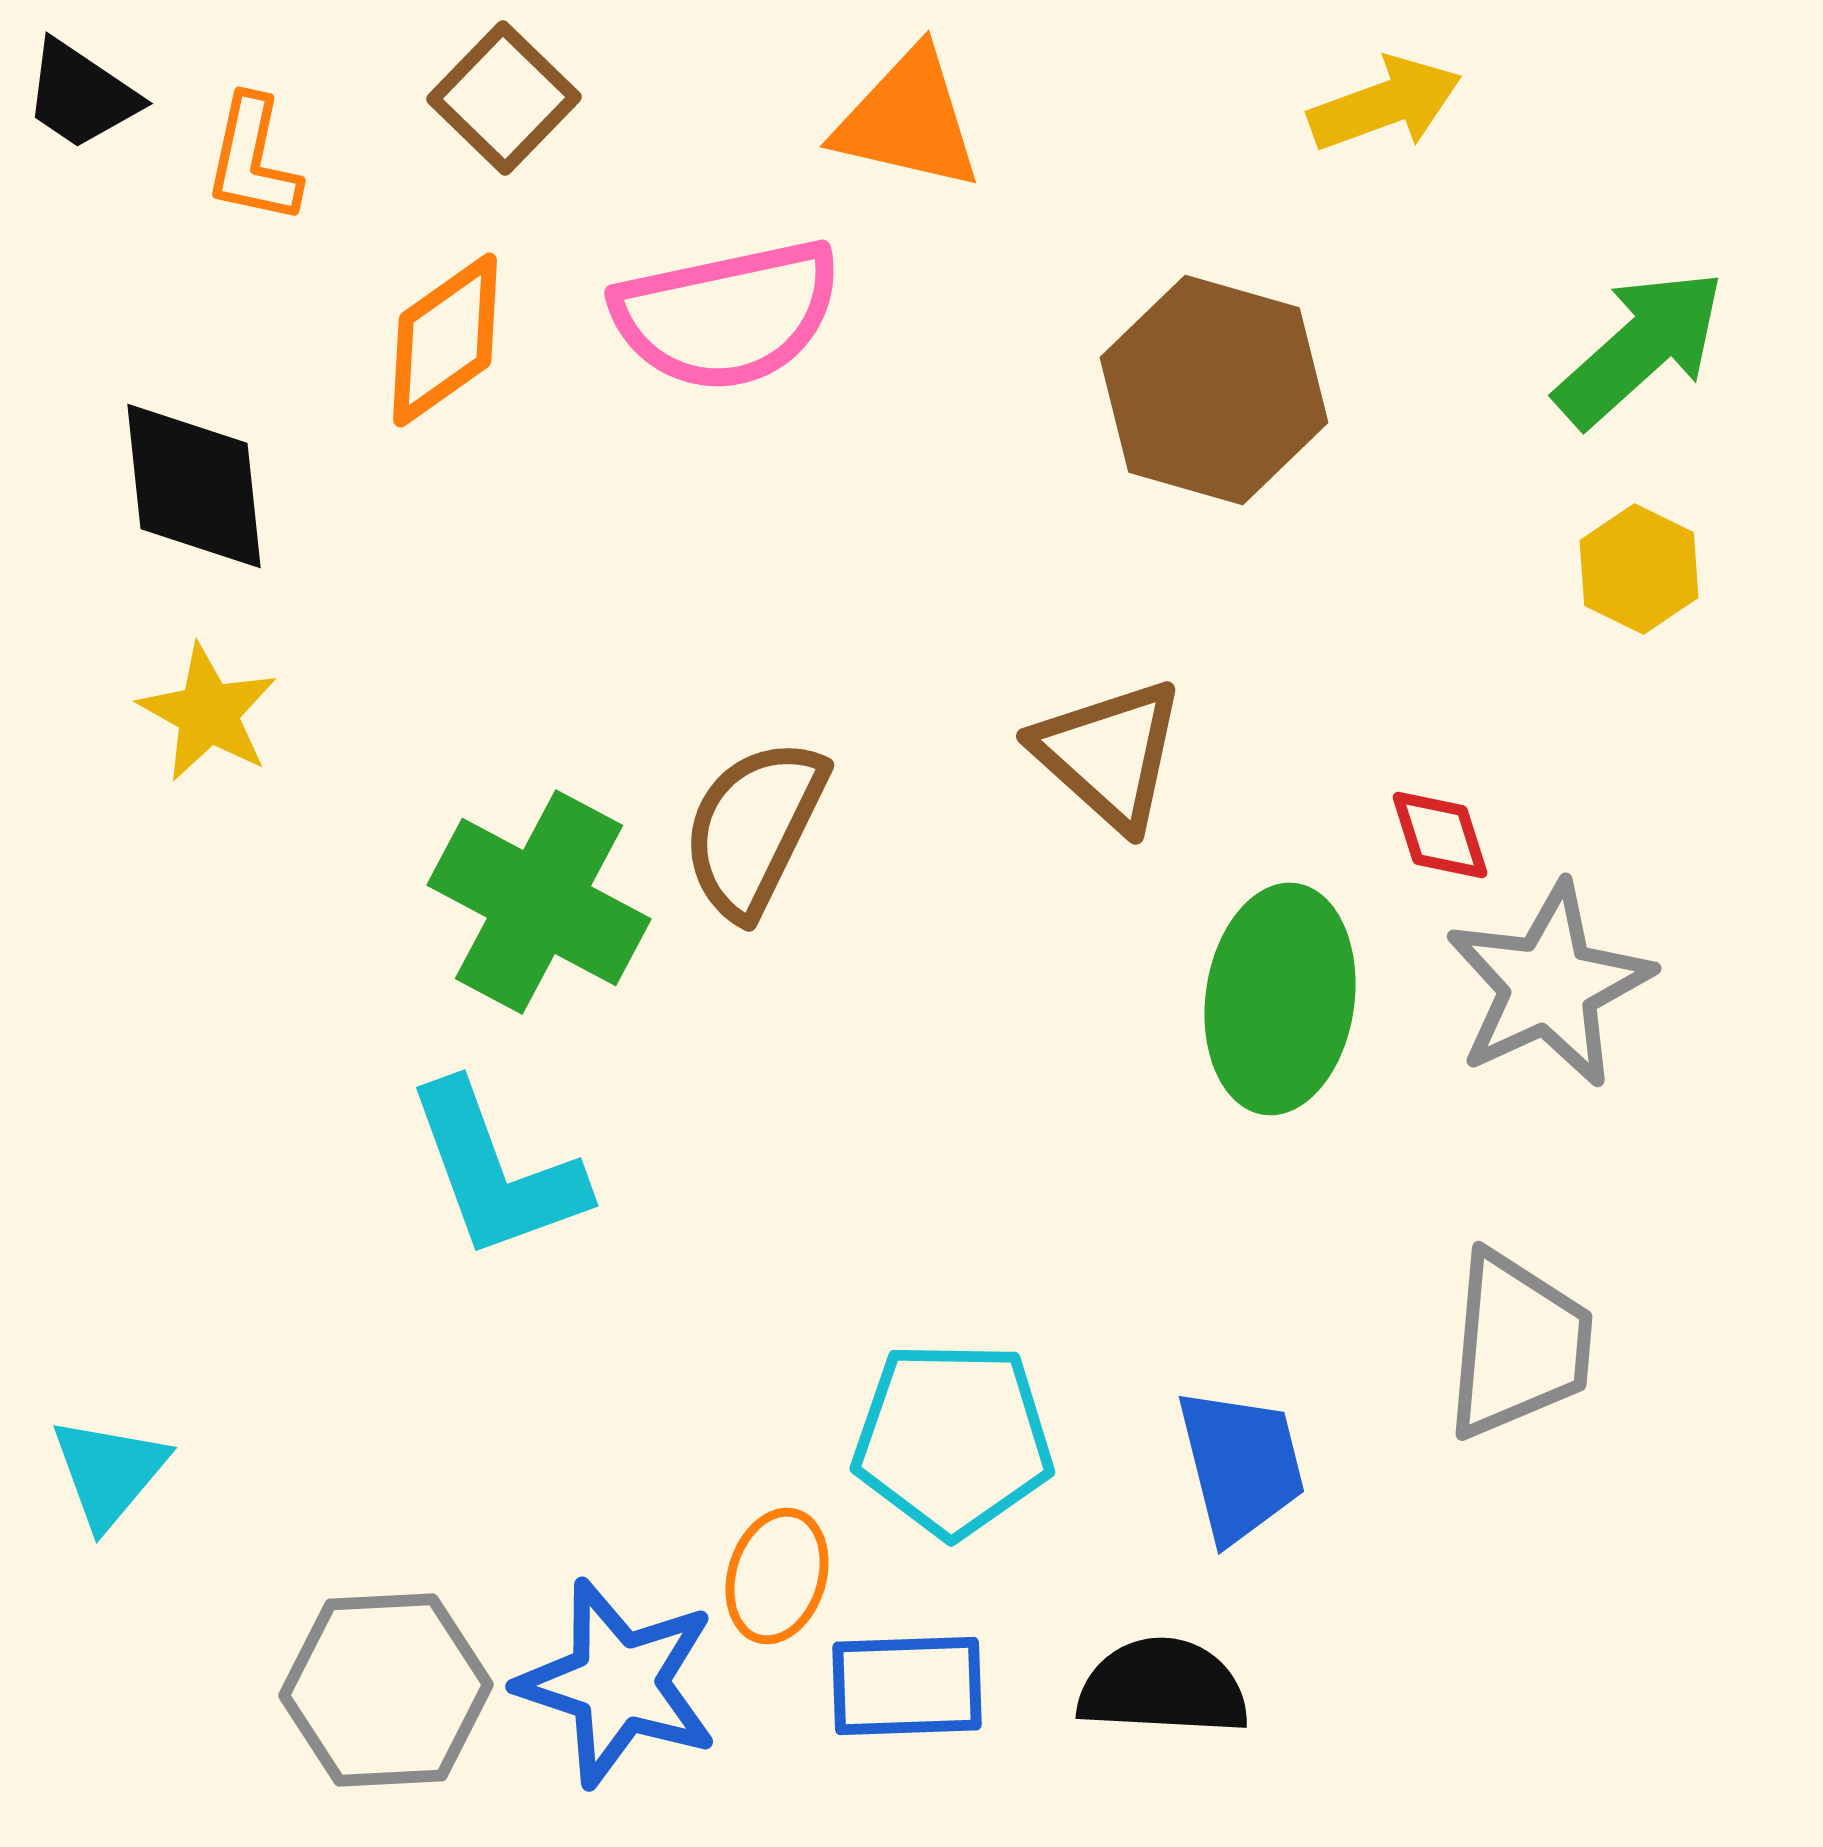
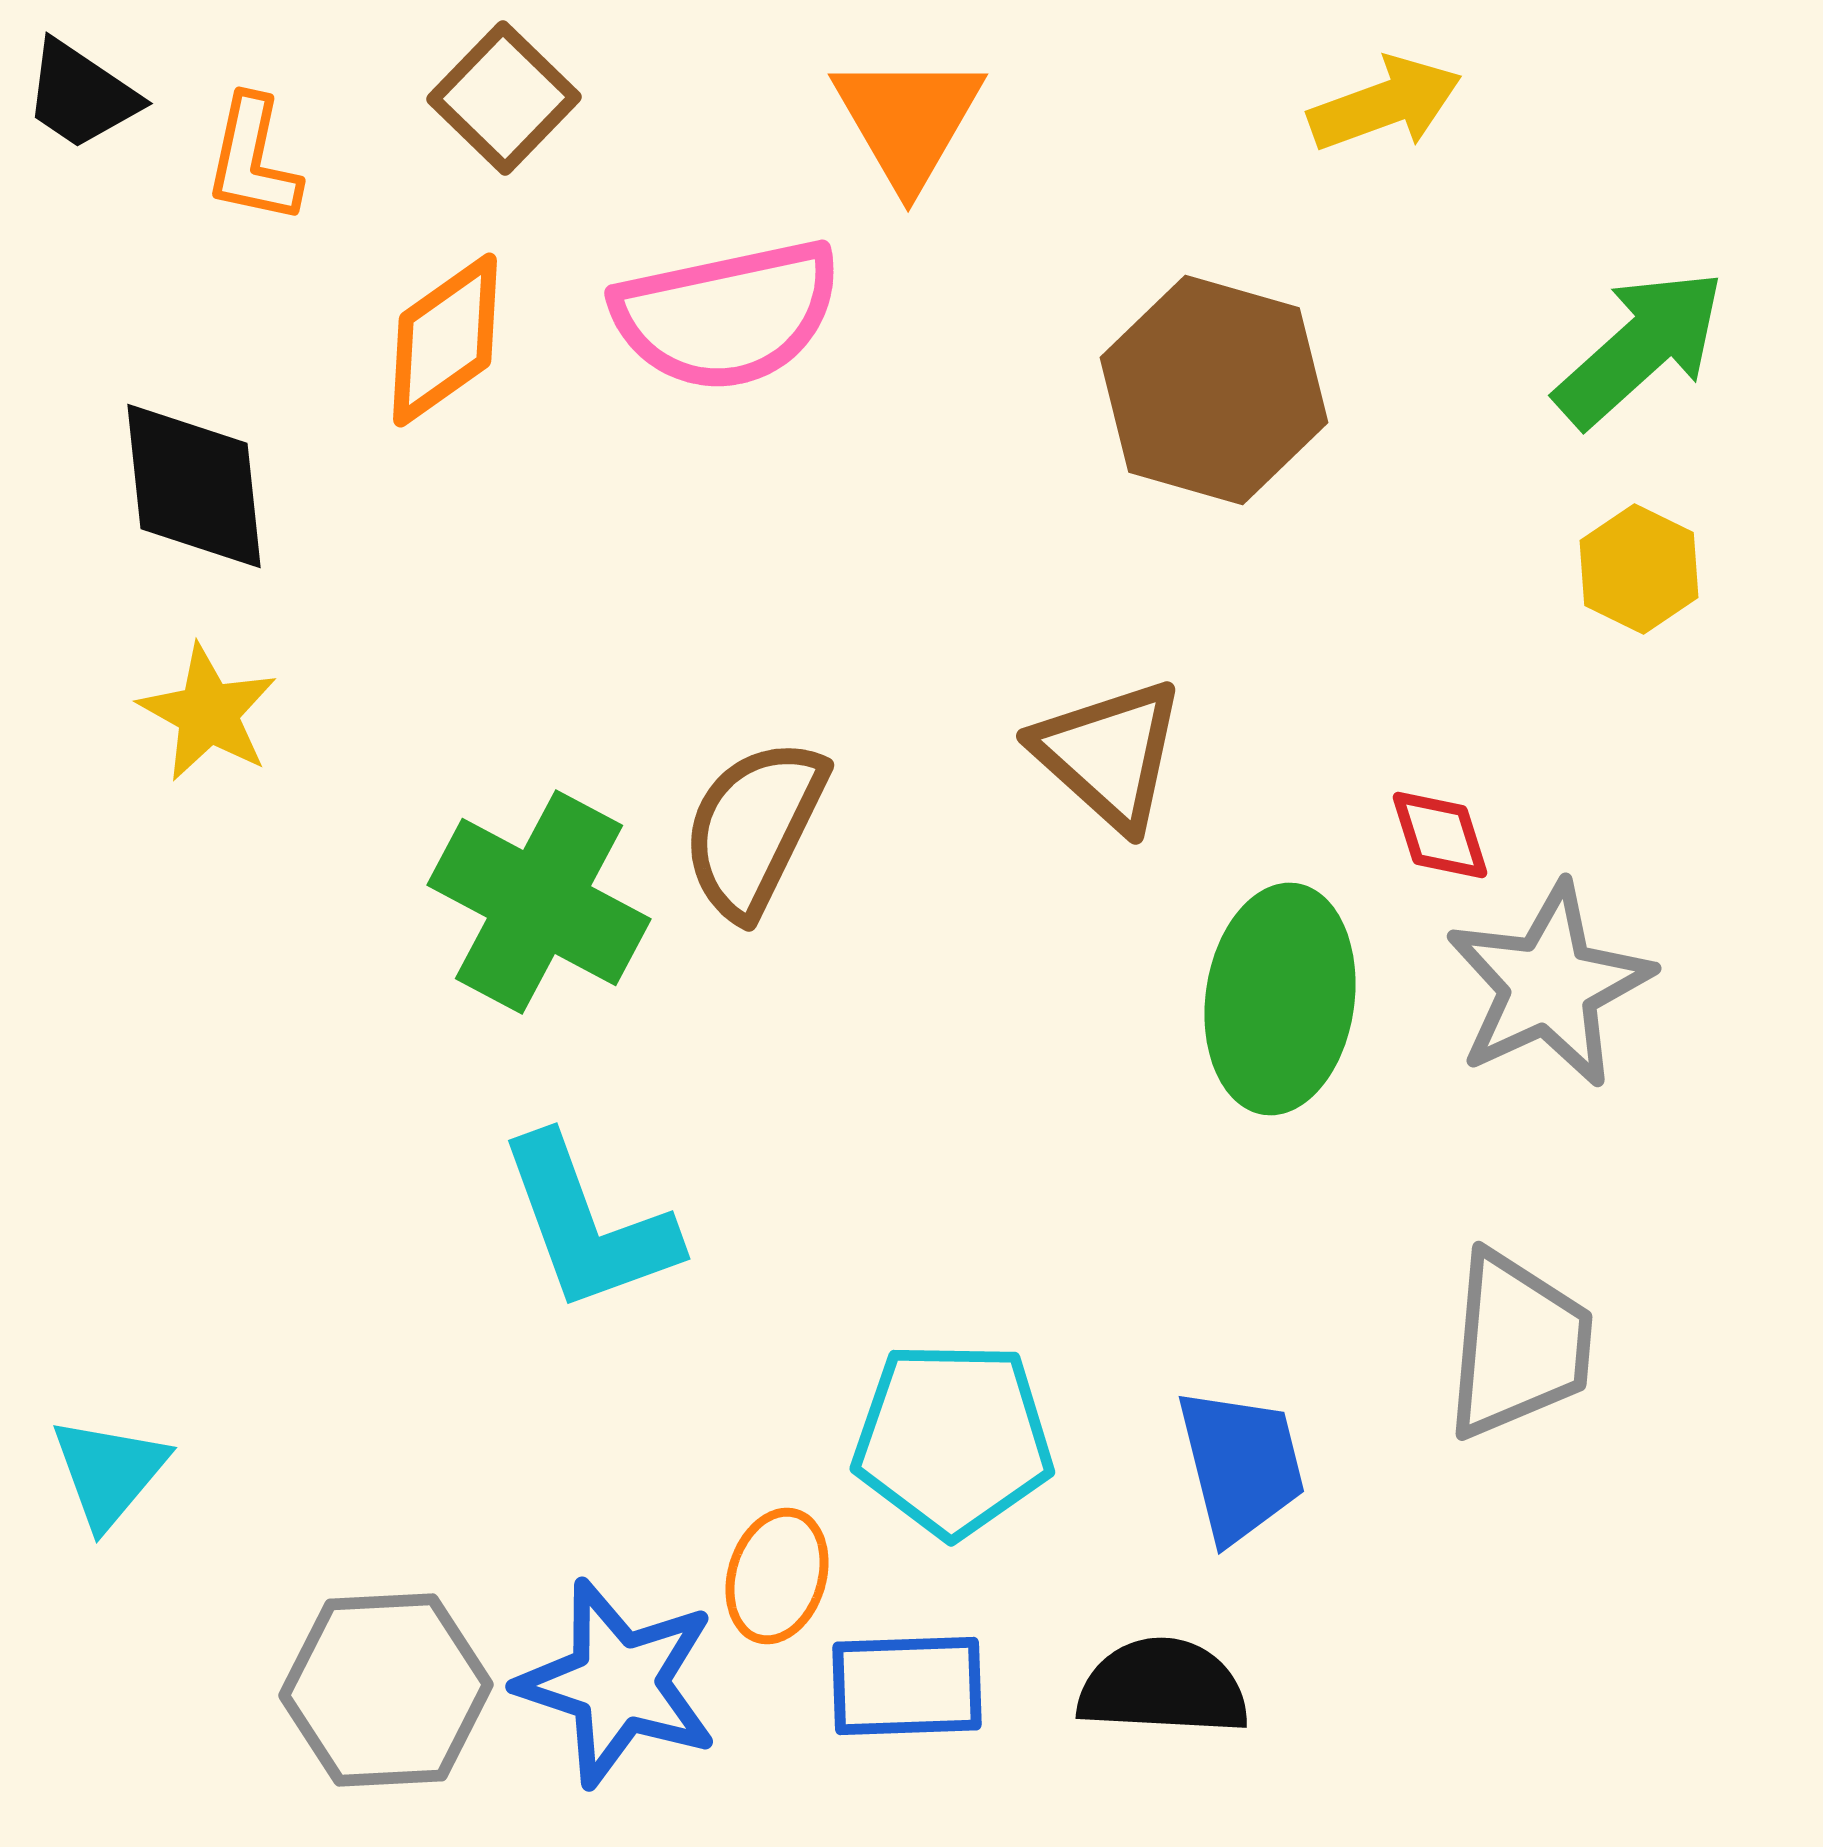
orange triangle: rotated 47 degrees clockwise
cyan L-shape: moved 92 px right, 53 px down
